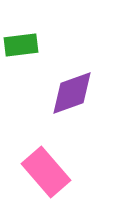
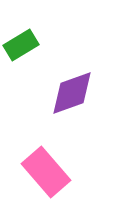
green rectangle: rotated 24 degrees counterclockwise
